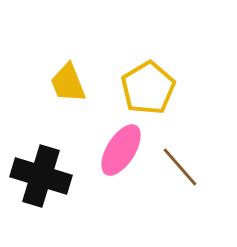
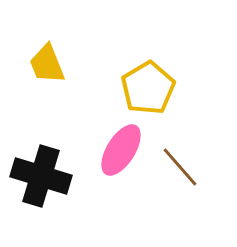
yellow trapezoid: moved 21 px left, 19 px up
